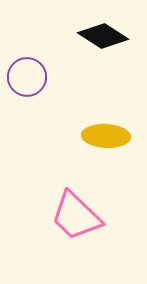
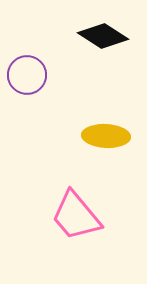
purple circle: moved 2 px up
pink trapezoid: rotated 6 degrees clockwise
